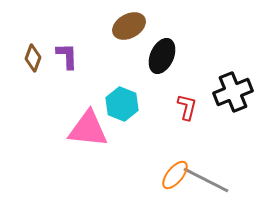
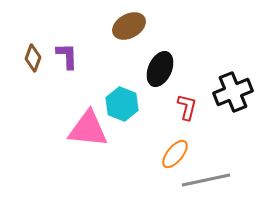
black ellipse: moved 2 px left, 13 px down
orange ellipse: moved 21 px up
gray line: rotated 39 degrees counterclockwise
